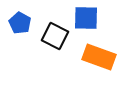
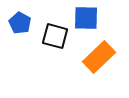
black square: rotated 12 degrees counterclockwise
orange rectangle: rotated 64 degrees counterclockwise
